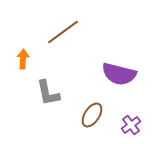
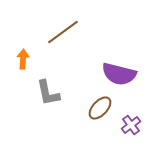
brown ellipse: moved 8 px right, 7 px up; rotated 10 degrees clockwise
